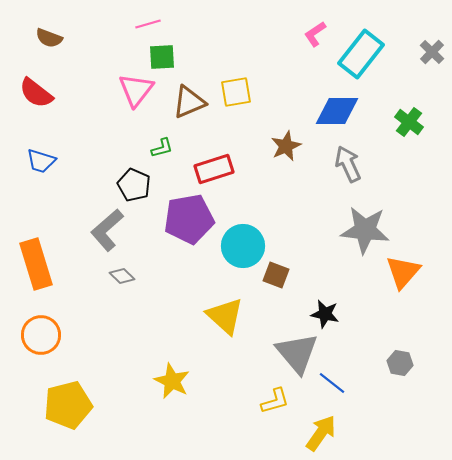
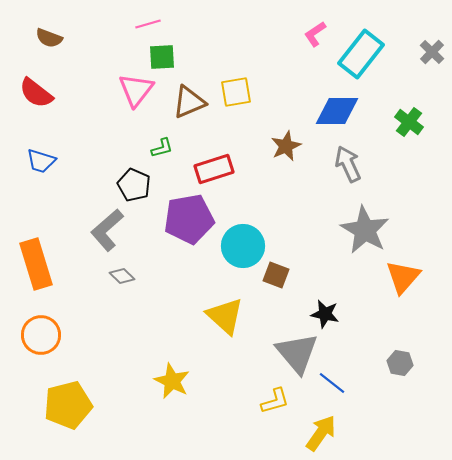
gray star: rotated 24 degrees clockwise
orange triangle: moved 5 px down
